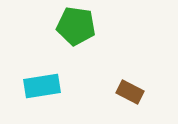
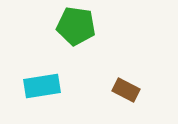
brown rectangle: moved 4 px left, 2 px up
